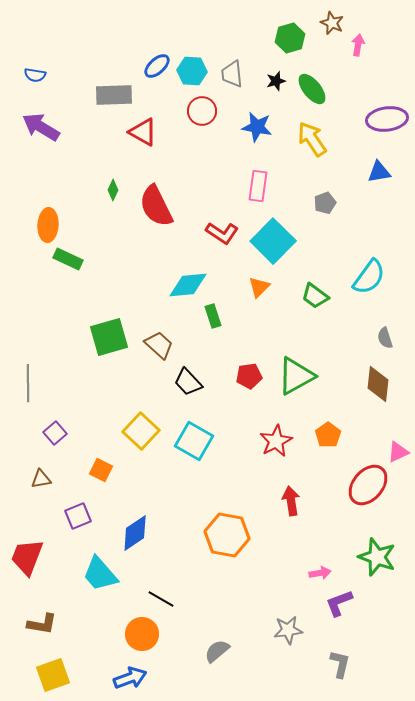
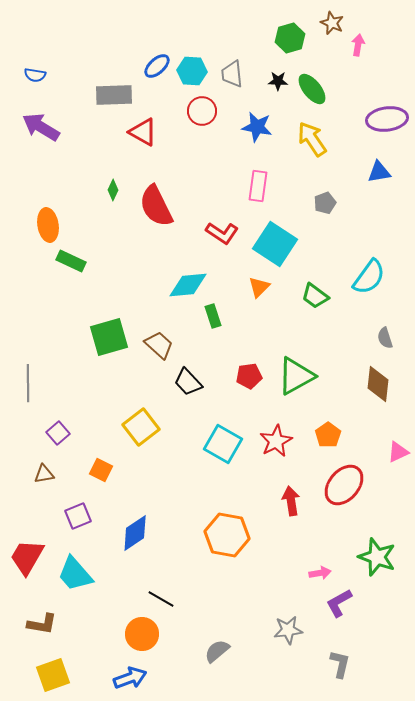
black star at (276, 81): moved 2 px right; rotated 18 degrees clockwise
orange ellipse at (48, 225): rotated 12 degrees counterclockwise
cyan square at (273, 241): moved 2 px right, 3 px down; rotated 12 degrees counterclockwise
green rectangle at (68, 259): moved 3 px right, 2 px down
yellow square at (141, 431): moved 4 px up; rotated 9 degrees clockwise
purple square at (55, 433): moved 3 px right
cyan square at (194, 441): moved 29 px right, 3 px down
brown triangle at (41, 479): moved 3 px right, 5 px up
red ellipse at (368, 485): moved 24 px left
red trapezoid at (27, 557): rotated 9 degrees clockwise
cyan trapezoid at (100, 574): moved 25 px left
purple L-shape at (339, 603): rotated 8 degrees counterclockwise
